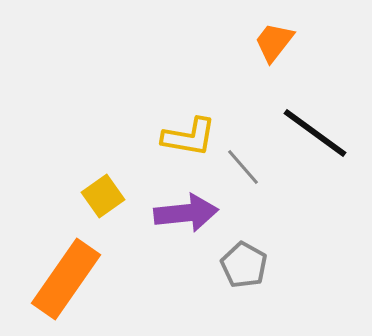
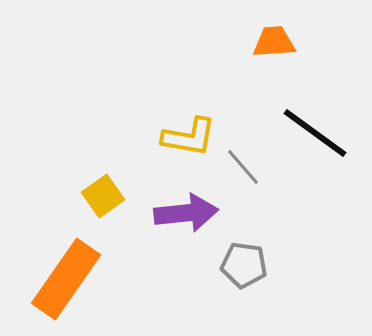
orange trapezoid: rotated 48 degrees clockwise
gray pentagon: rotated 21 degrees counterclockwise
